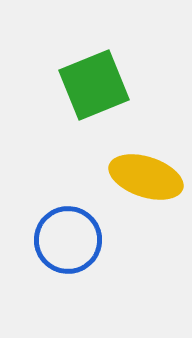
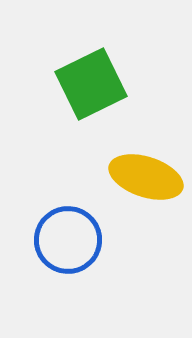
green square: moved 3 px left, 1 px up; rotated 4 degrees counterclockwise
